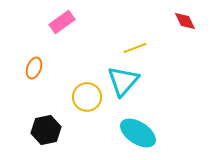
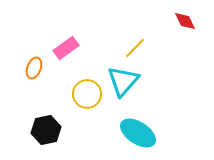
pink rectangle: moved 4 px right, 26 px down
yellow line: rotated 25 degrees counterclockwise
yellow circle: moved 3 px up
